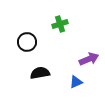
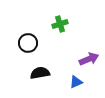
black circle: moved 1 px right, 1 px down
